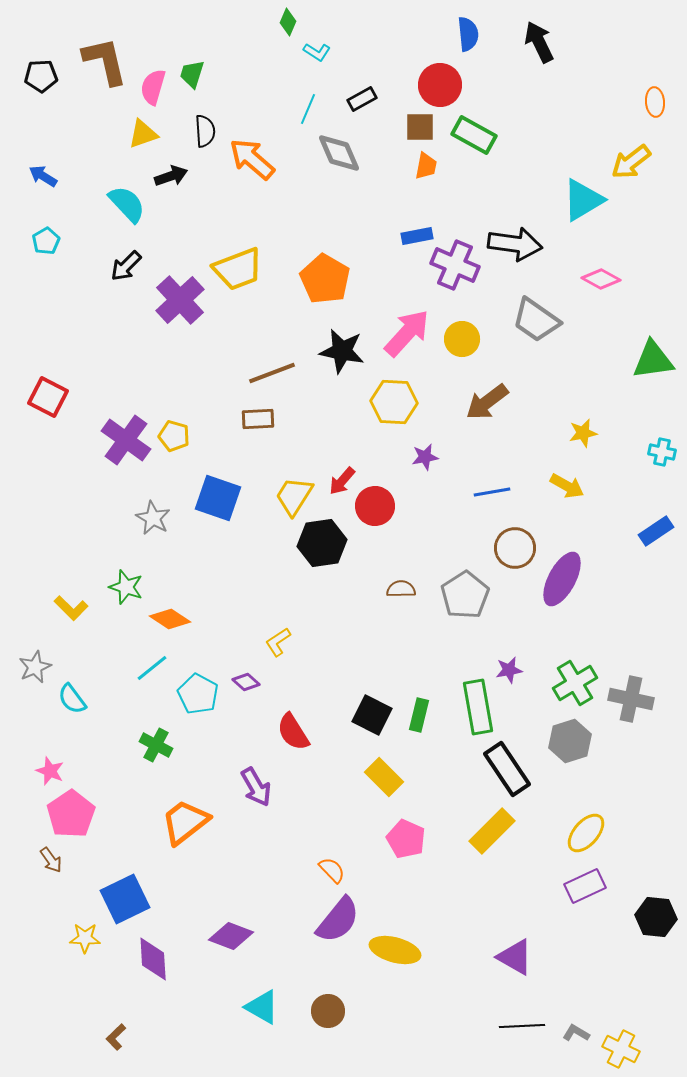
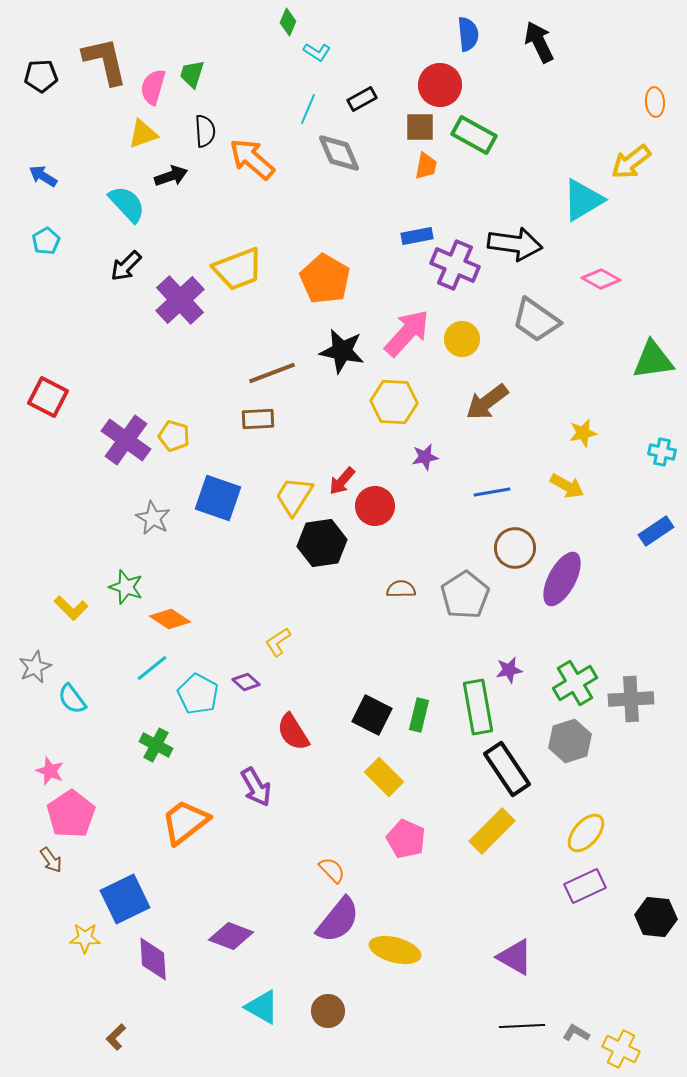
gray cross at (631, 699): rotated 15 degrees counterclockwise
